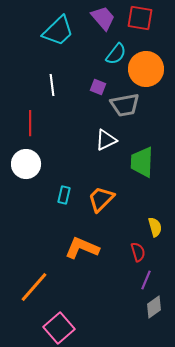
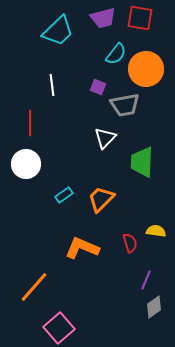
purple trapezoid: rotated 116 degrees clockwise
white triangle: moved 1 px left, 2 px up; rotated 20 degrees counterclockwise
cyan rectangle: rotated 42 degrees clockwise
yellow semicircle: moved 1 px right, 4 px down; rotated 66 degrees counterclockwise
red semicircle: moved 8 px left, 9 px up
